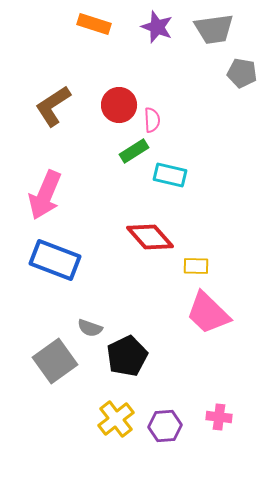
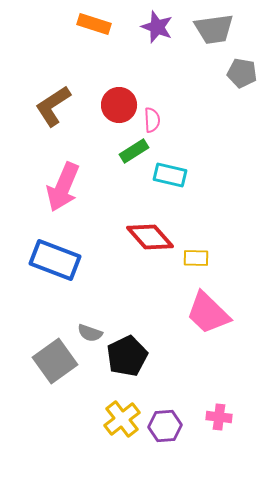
pink arrow: moved 18 px right, 8 px up
yellow rectangle: moved 8 px up
gray semicircle: moved 5 px down
yellow cross: moved 6 px right
